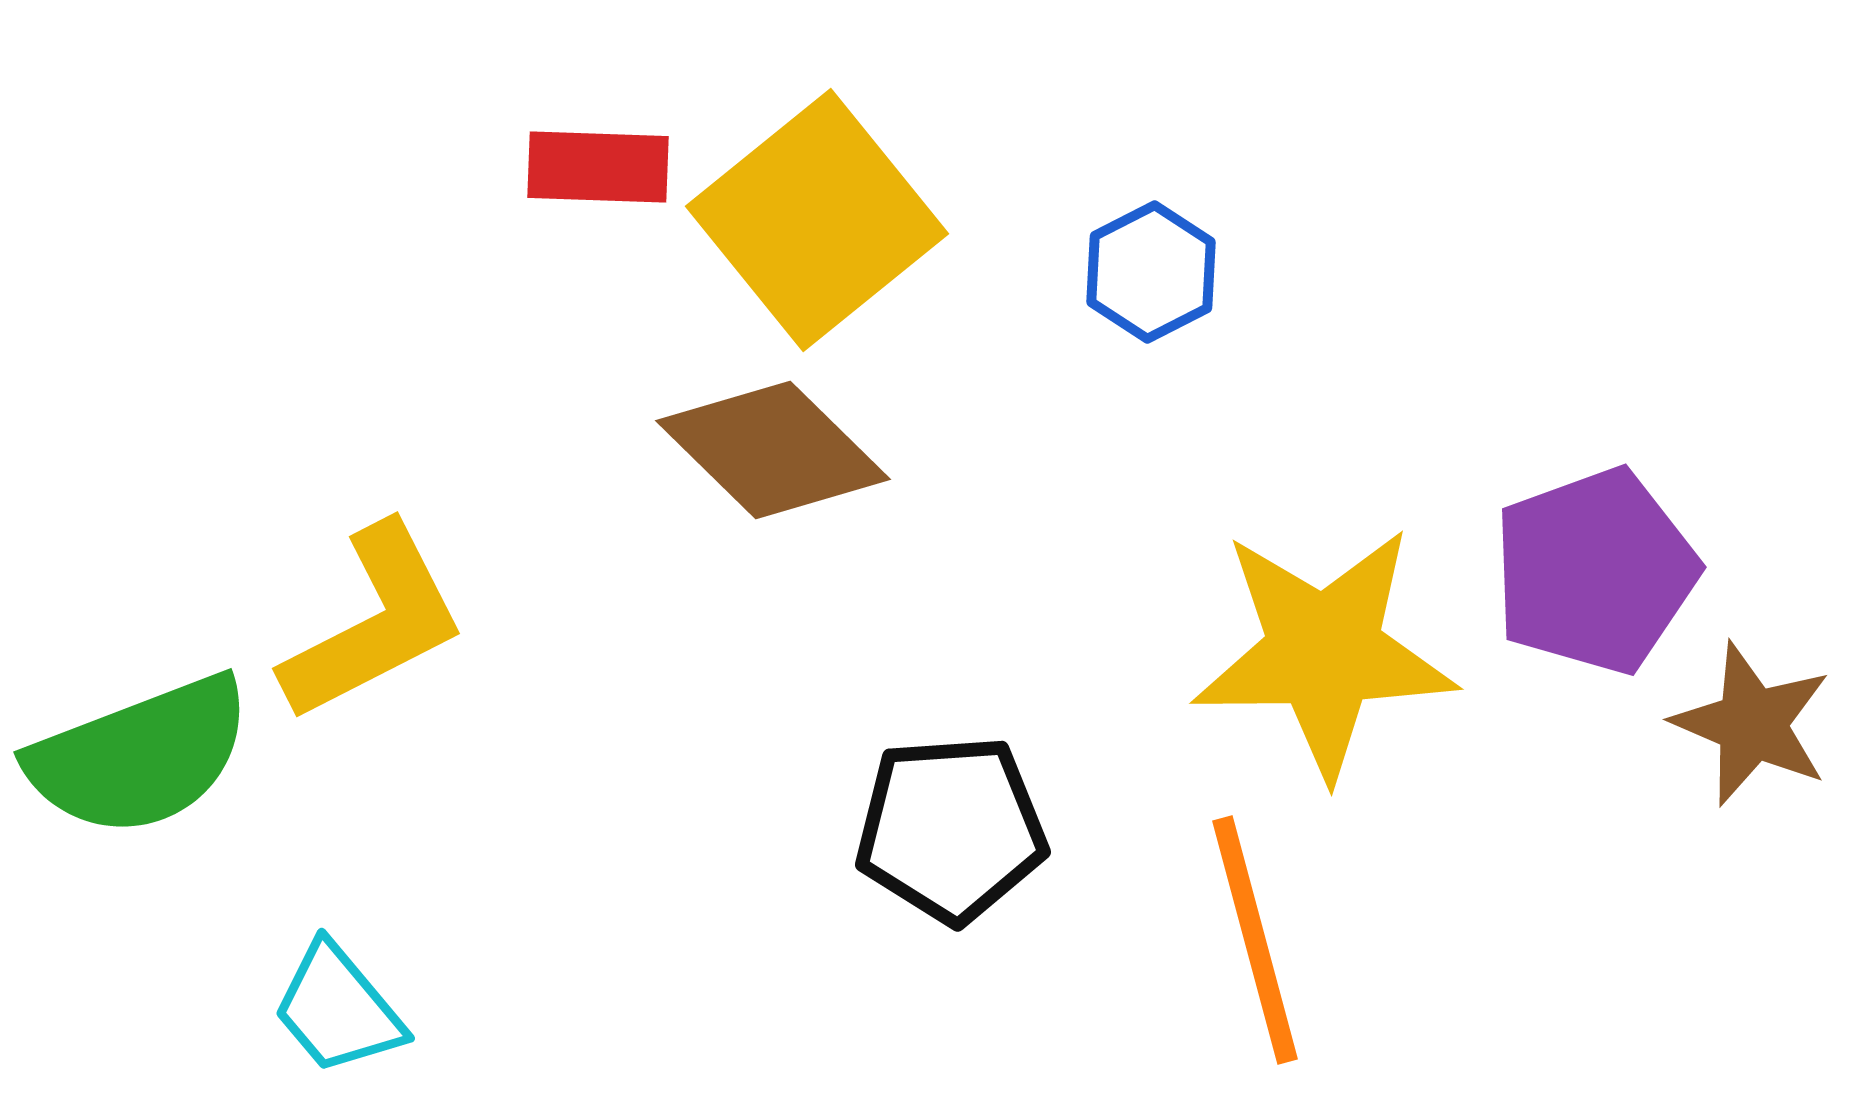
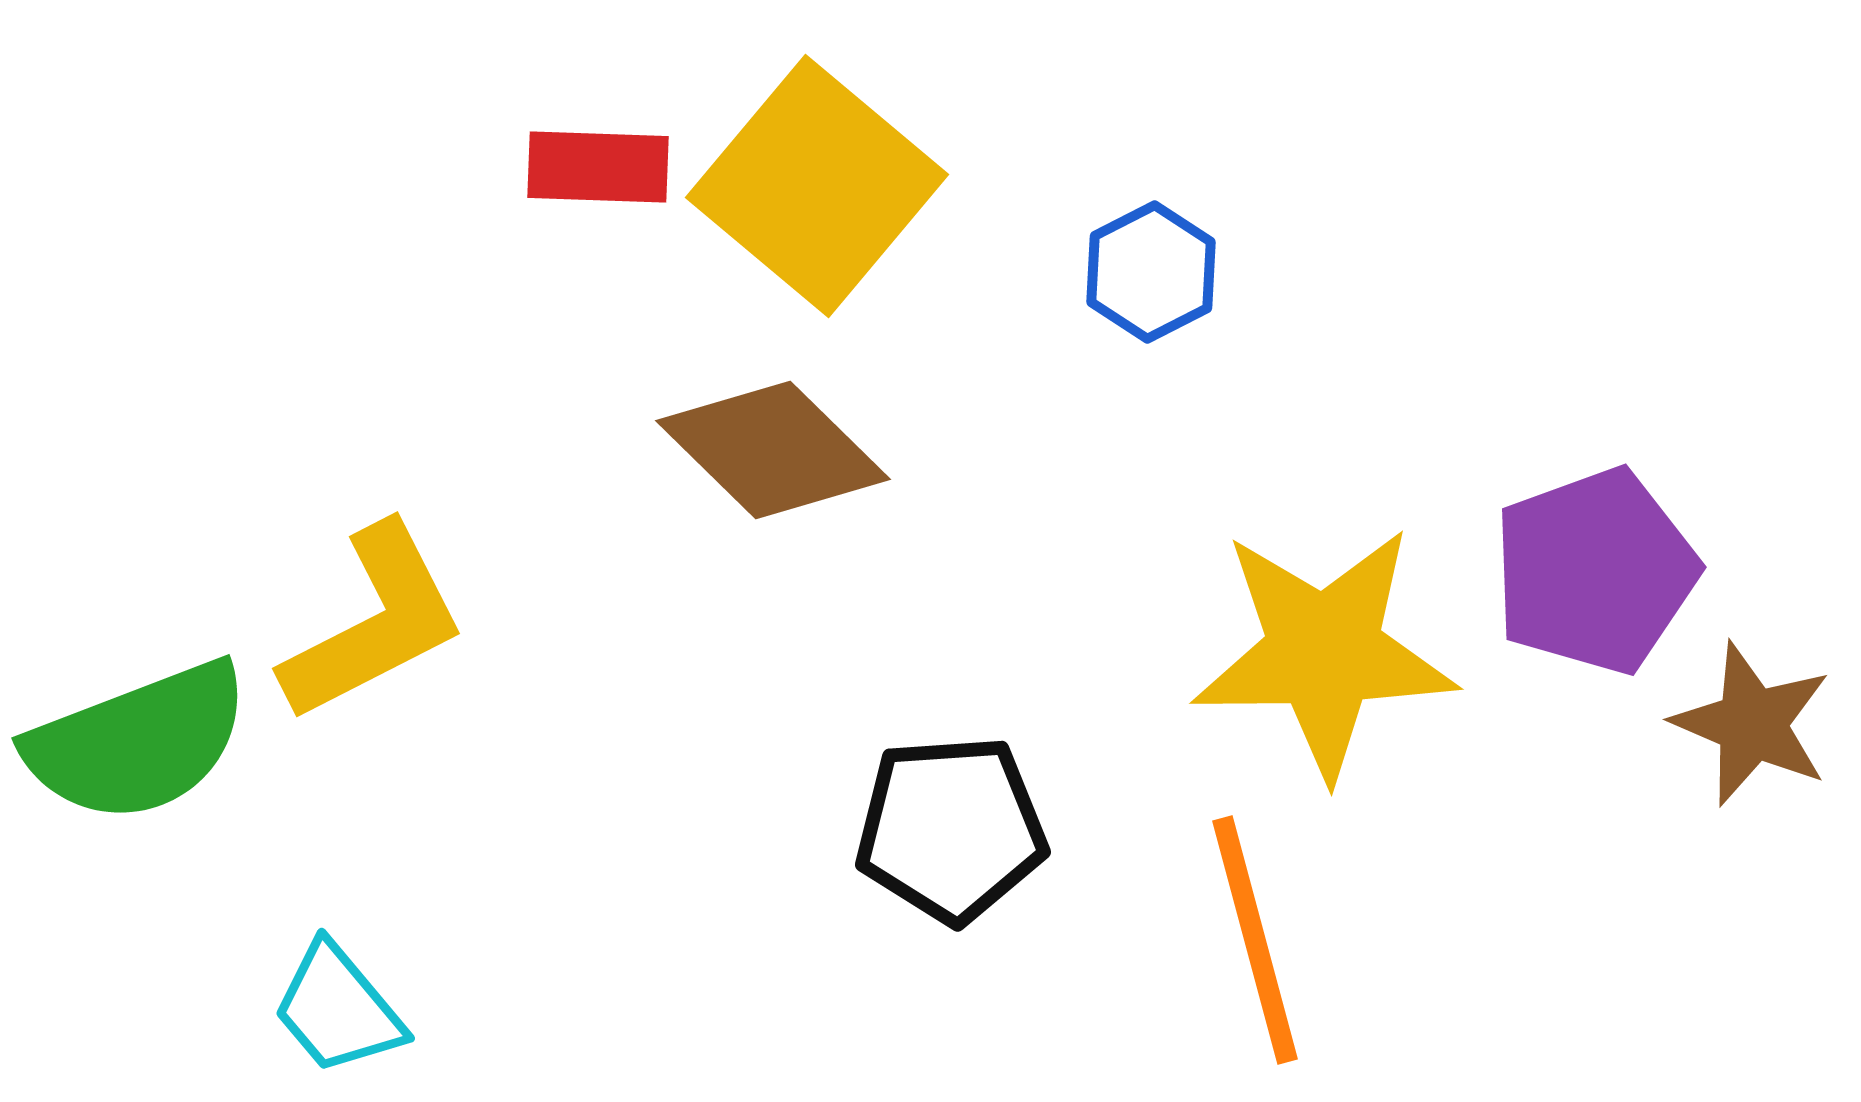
yellow square: moved 34 px up; rotated 11 degrees counterclockwise
green semicircle: moved 2 px left, 14 px up
